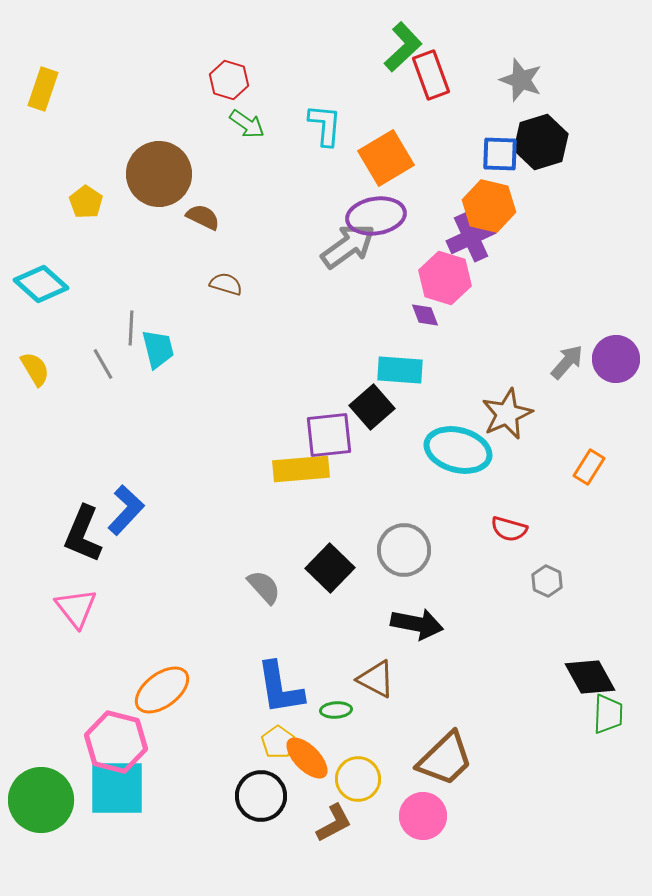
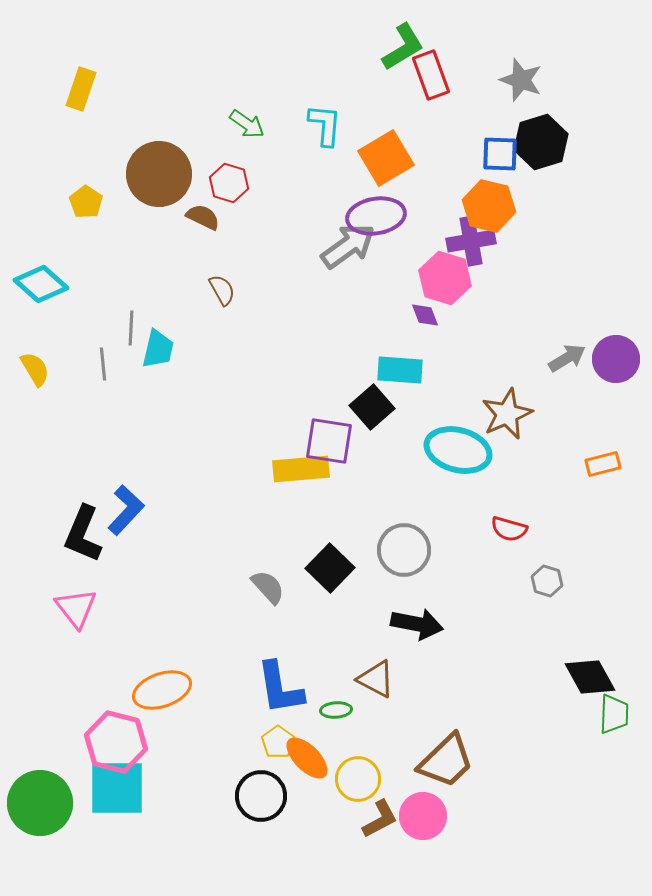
green L-shape at (403, 47): rotated 12 degrees clockwise
red hexagon at (229, 80): moved 103 px down
yellow rectangle at (43, 89): moved 38 px right
purple cross at (471, 237): moved 4 px down; rotated 15 degrees clockwise
brown semicircle at (226, 284): moved 4 px left, 6 px down; rotated 44 degrees clockwise
cyan trapezoid at (158, 349): rotated 27 degrees clockwise
gray arrow at (567, 362): moved 4 px up; rotated 18 degrees clockwise
gray line at (103, 364): rotated 24 degrees clockwise
purple square at (329, 435): moved 6 px down; rotated 15 degrees clockwise
orange rectangle at (589, 467): moved 14 px right, 3 px up; rotated 44 degrees clockwise
gray hexagon at (547, 581): rotated 8 degrees counterclockwise
gray semicircle at (264, 587): moved 4 px right
orange ellipse at (162, 690): rotated 18 degrees clockwise
green trapezoid at (608, 714): moved 6 px right
brown trapezoid at (445, 759): moved 1 px right, 2 px down
green circle at (41, 800): moved 1 px left, 3 px down
brown L-shape at (334, 823): moved 46 px right, 4 px up
